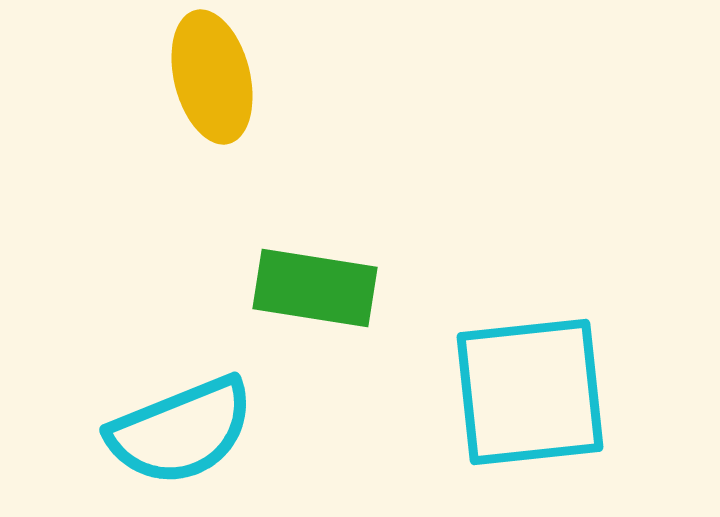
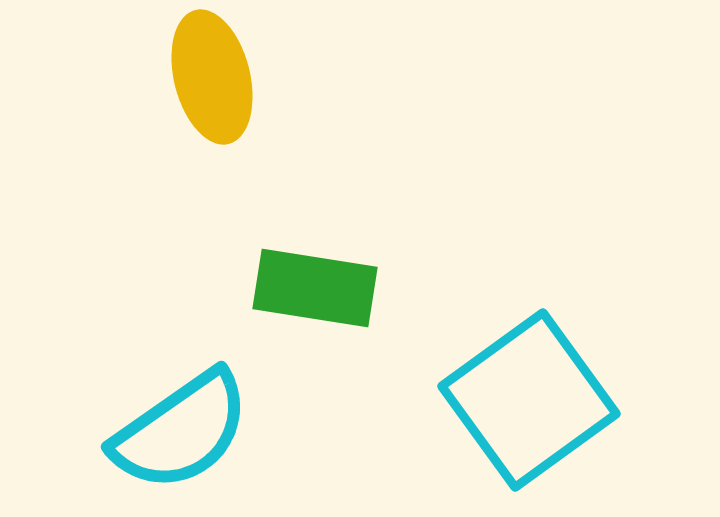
cyan square: moved 1 px left, 8 px down; rotated 30 degrees counterclockwise
cyan semicircle: rotated 13 degrees counterclockwise
